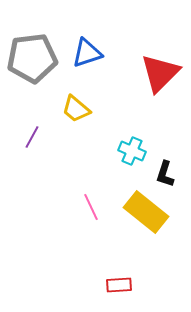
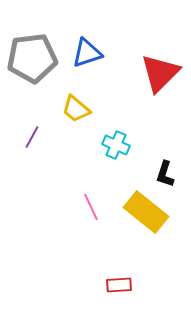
cyan cross: moved 16 px left, 6 px up
